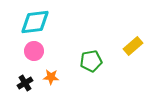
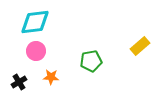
yellow rectangle: moved 7 px right
pink circle: moved 2 px right
black cross: moved 6 px left, 1 px up
